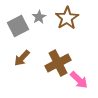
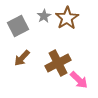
gray star: moved 5 px right, 1 px up
